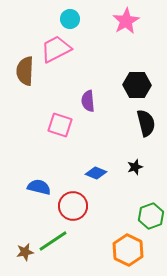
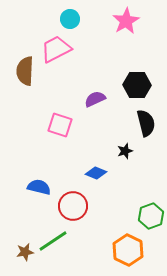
purple semicircle: moved 7 px right, 2 px up; rotated 70 degrees clockwise
black star: moved 10 px left, 16 px up
